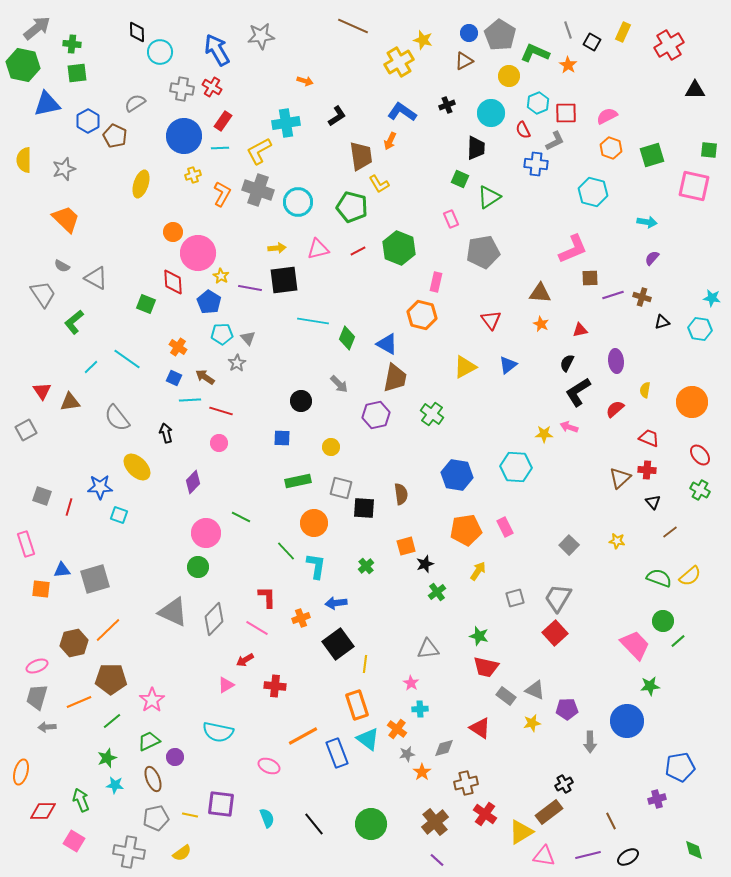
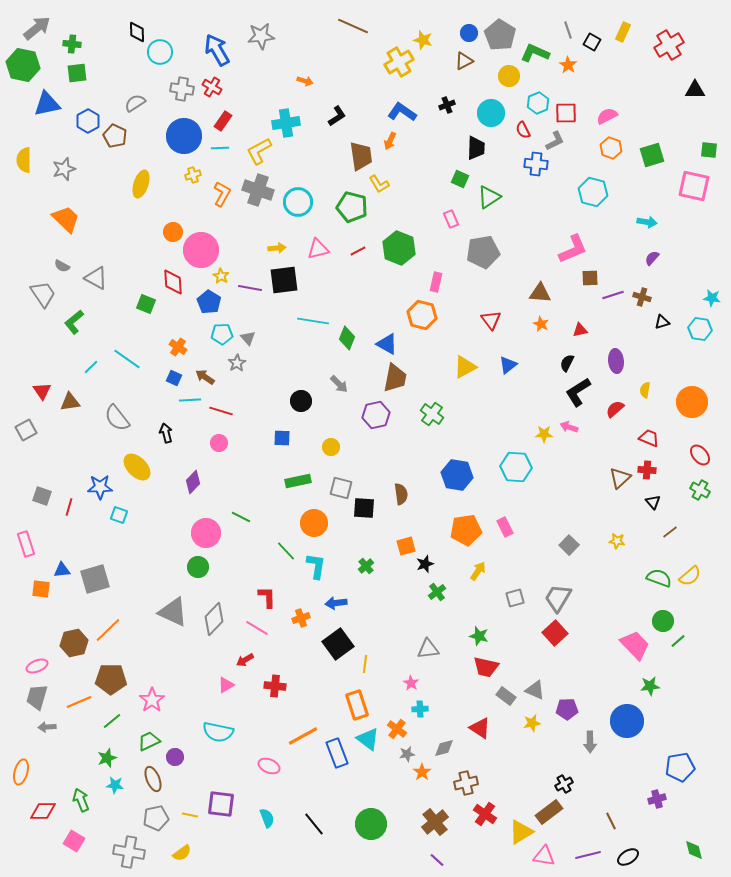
pink circle at (198, 253): moved 3 px right, 3 px up
